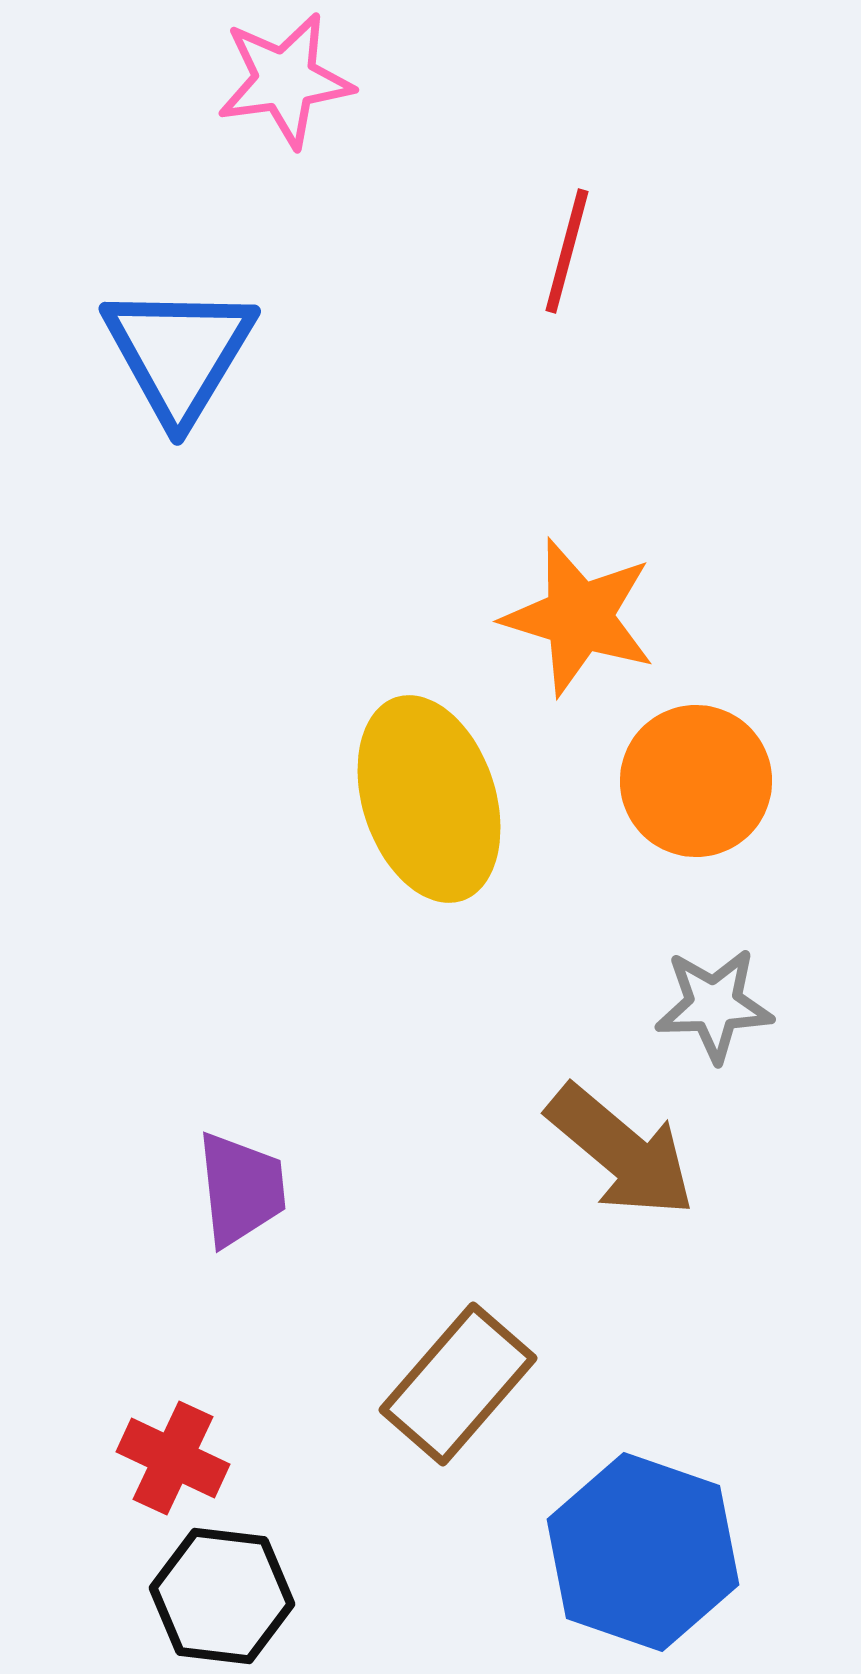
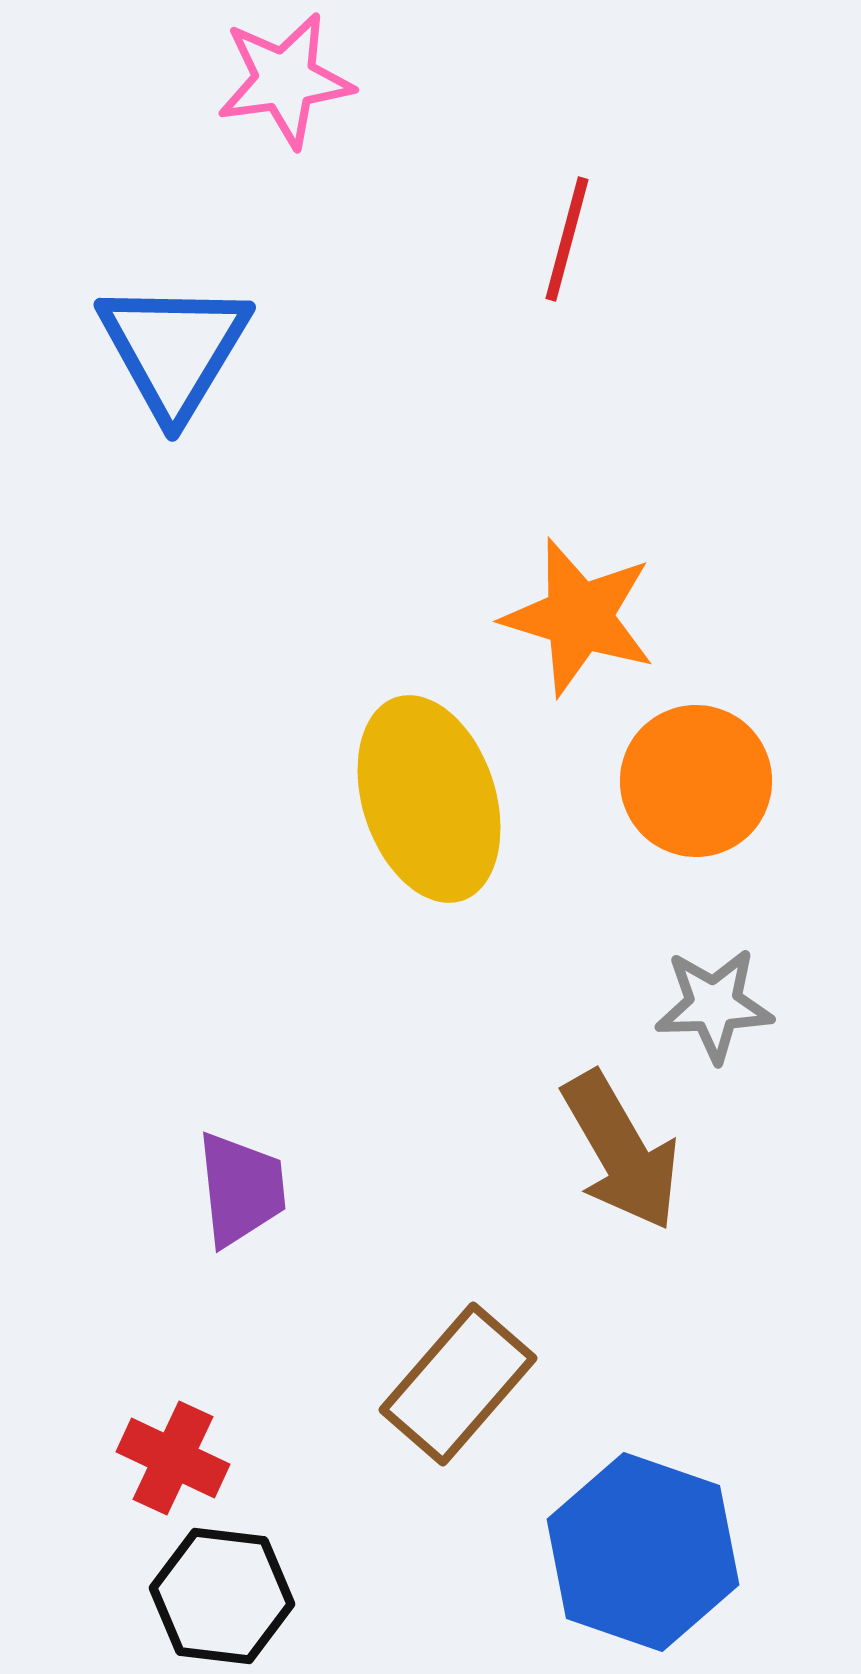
red line: moved 12 px up
blue triangle: moved 5 px left, 4 px up
brown arrow: rotated 20 degrees clockwise
